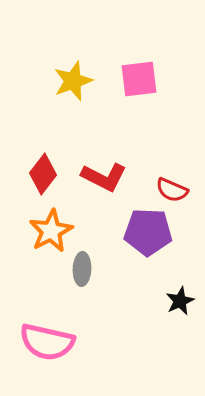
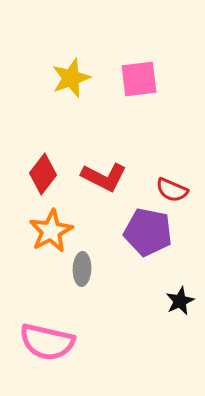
yellow star: moved 2 px left, 3 px up
purple pentagon: rotated 9 degrees clockwise
